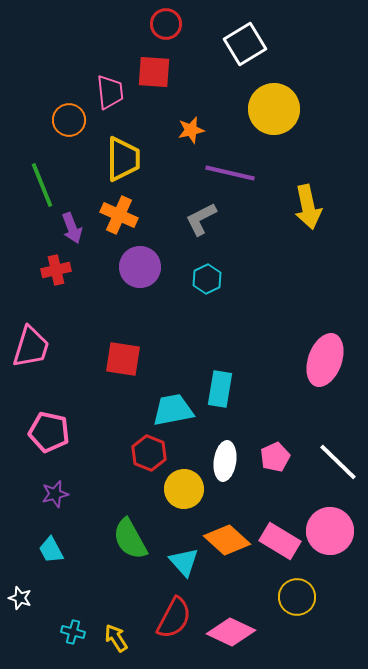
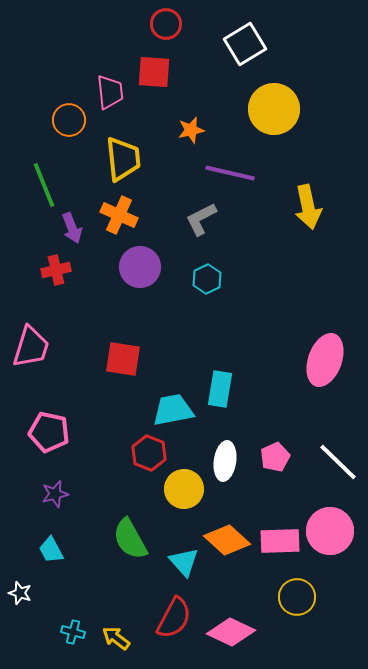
yellow trapezoid at (123, 159): rotated 6 degrees counterclockwise
green line at (42, 185): moved 2 px right
pink rectangle at (280, 541): rotated 33 degrees counterclockwise
white star at (20, 598): moved 5 px up
yellow arrow at (116, 638): rotated 20 degrees counterclockwise
